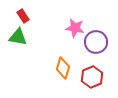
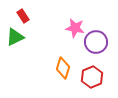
green triangle: moved 3 px left; rotated 36 degrees counterclockwise
